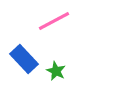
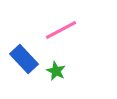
pink line: moved 7 px right, 9 px down
